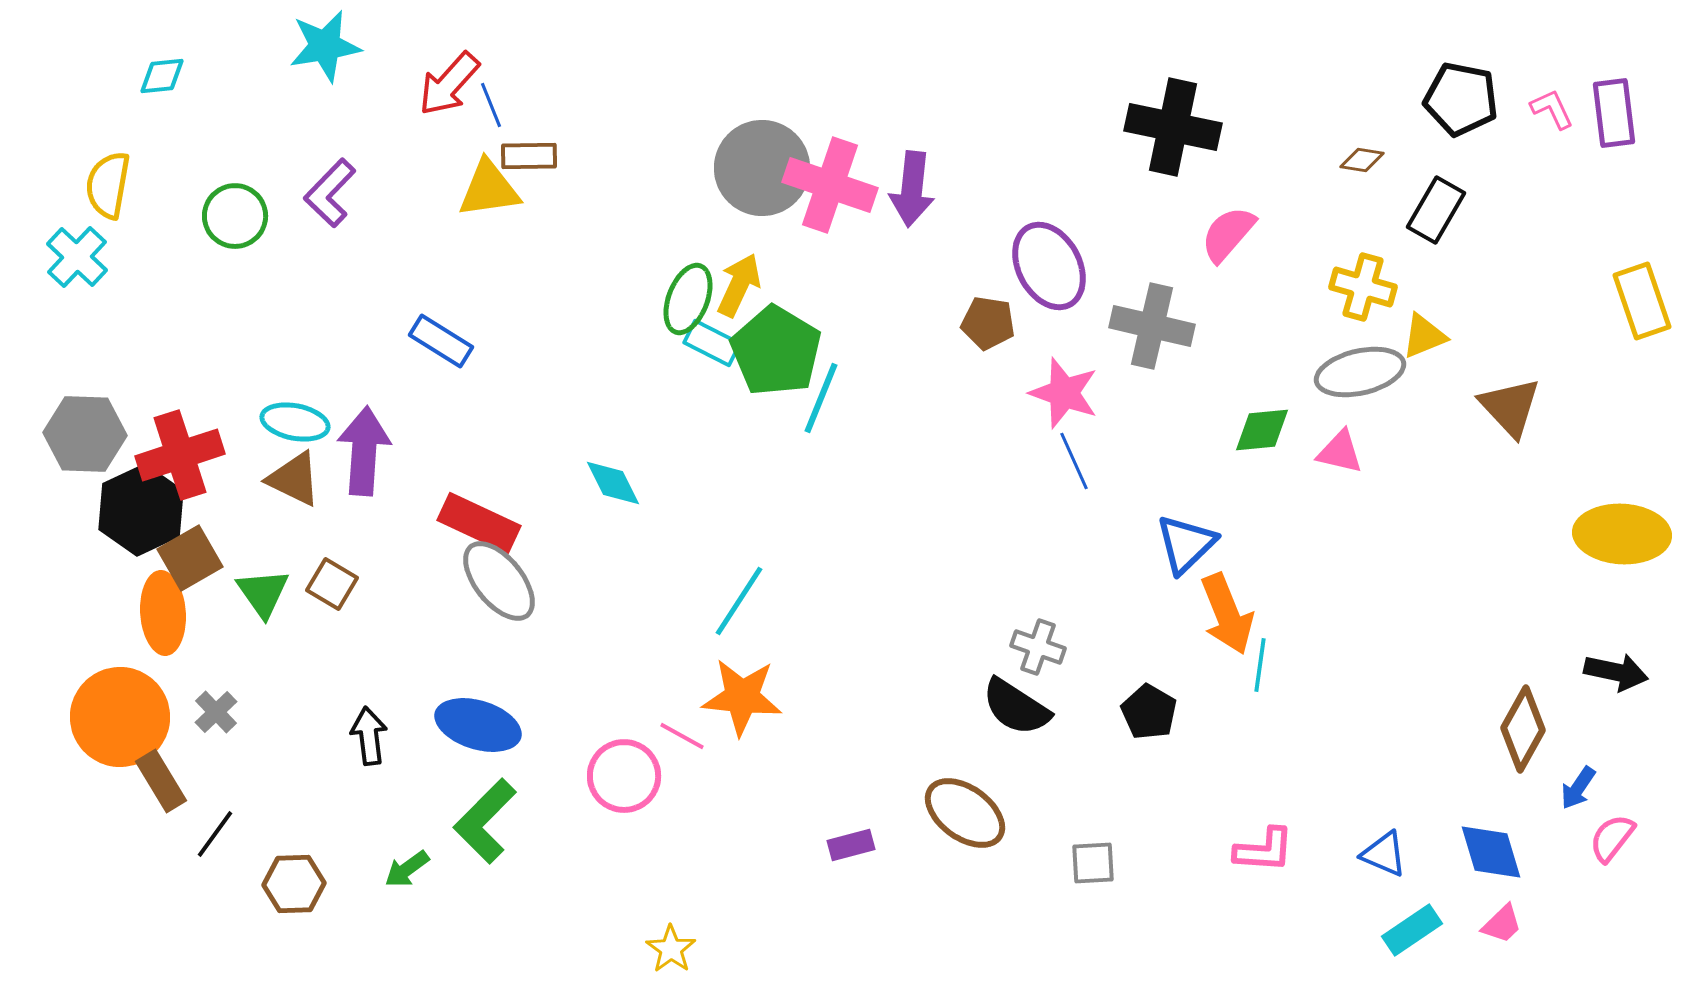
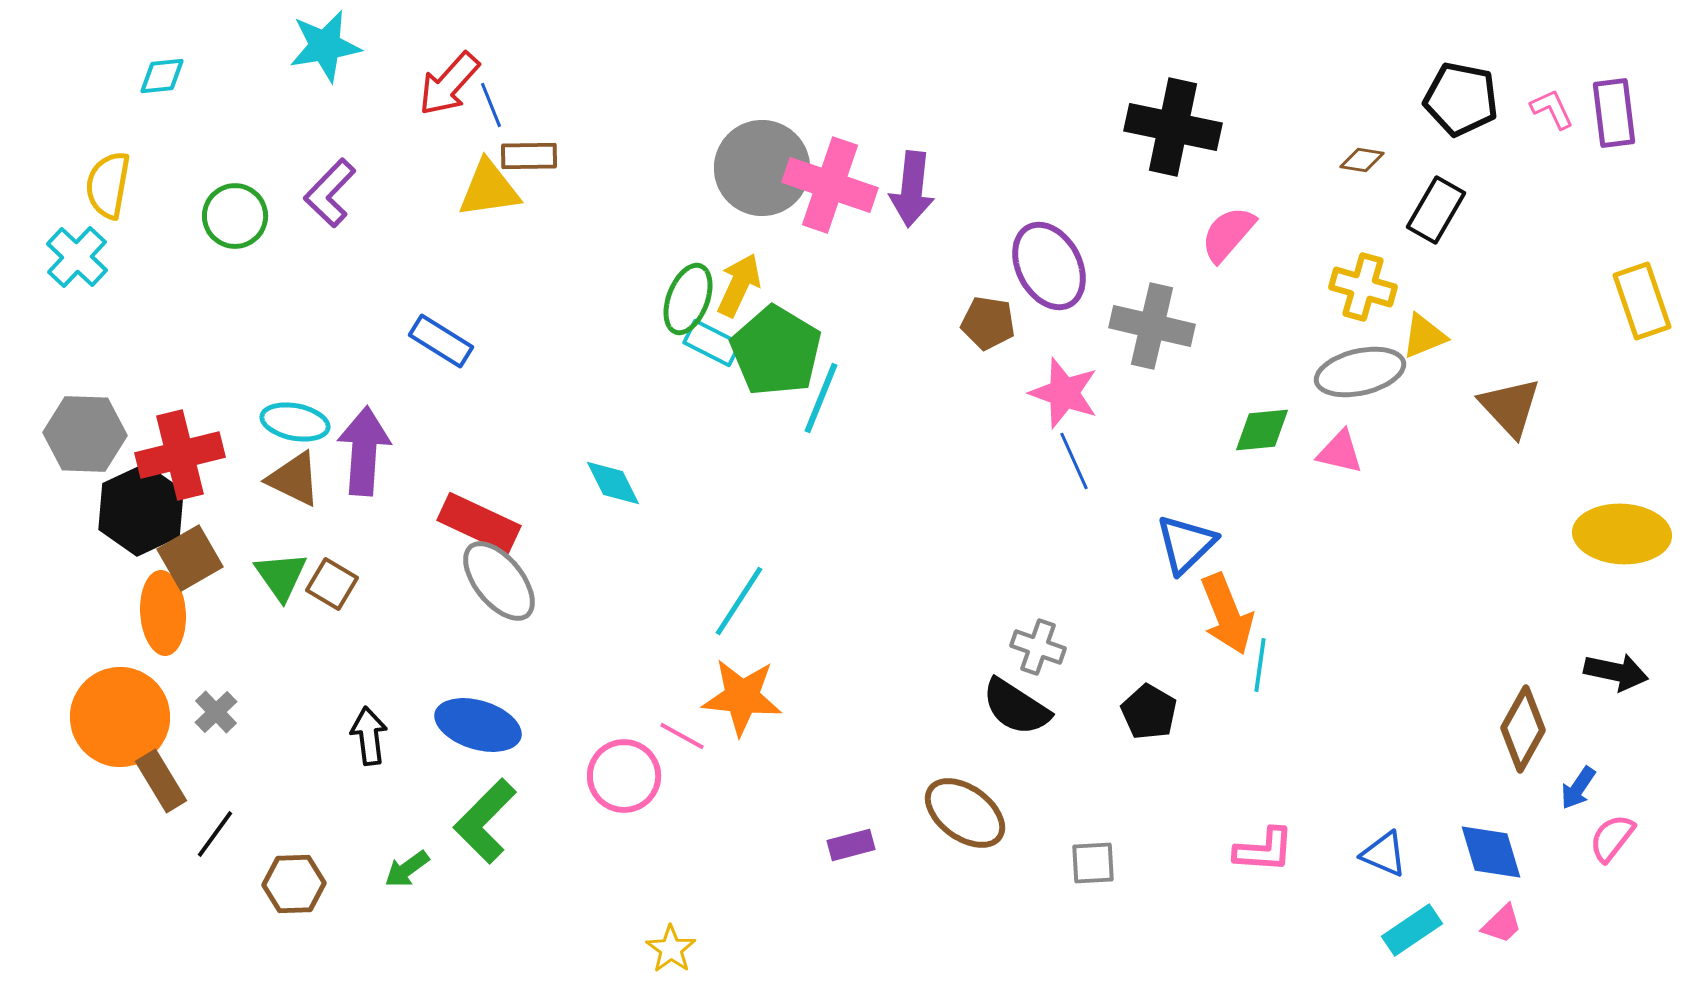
red cross at (180, 455): rotated 4 degrees clockwise
green triangle at (263, 593): moved 18 px right, 17 px up
